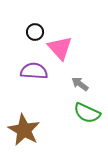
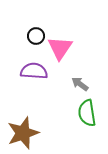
black circle: moved 1 px right, 4 px down
pink triangle: rotated 16 degrees clockwise
green semicircle: rotated 56 degrees clockwise
brown star: moved 1 px left, 3 px down; rotated 24 degrees clockwise
